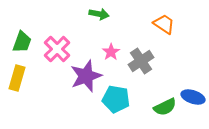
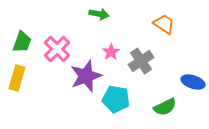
blue ellipse: moved 15 px up
